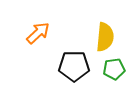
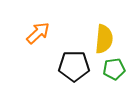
yellow semicircle: moved 1 px left, 2 px down
